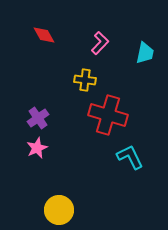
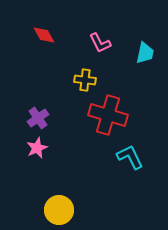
pink L-shape: rotated 110 degrees clockwise
